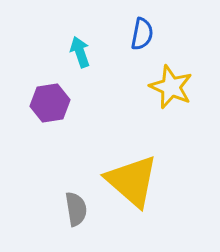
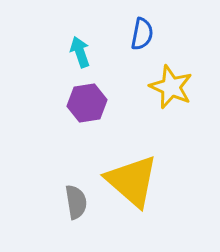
purple hexagon: moved 37 px right
gray semicircle: moved 7 px up
